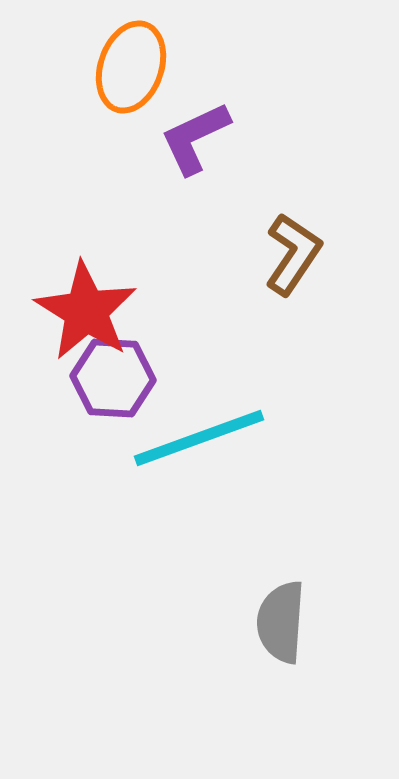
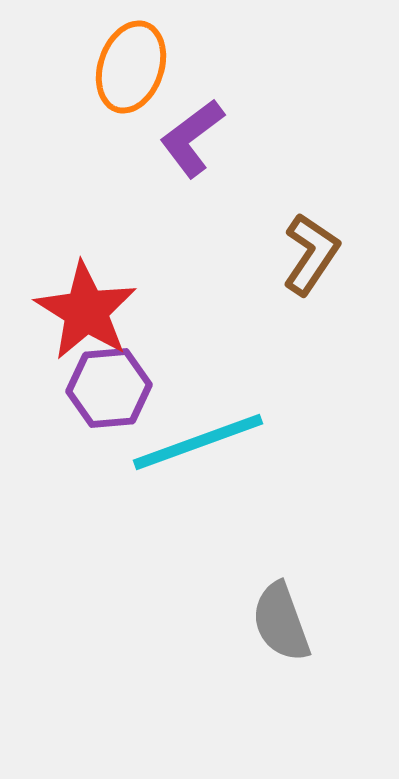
purple L-shape: moved 3 px left; rotated 12 degrees counterclockwise
brown L-shape: moved 18 px right
purple hexagon: moved 4 px left, 10 px down; rotated 8 degrees counterclockwise
cyan line: moved 1 px left, 4 px down
gray semicircle: rotated 24 degrees counterclockwise
